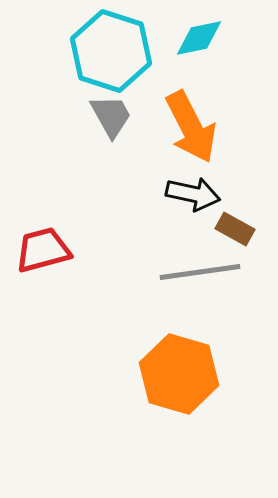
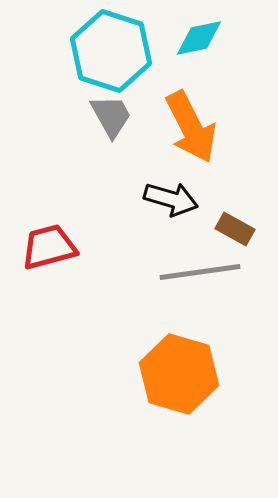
black arrow: moved 22 px left, 5 px down; rotated 4 degrees clockwise
red trapezoid: moved 6 px right, 3 px up
